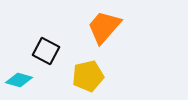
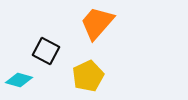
orange trapezoid: moved 7 px left, 4 px up
yellow pentagon: rotated 12 degrees counterclockwise
